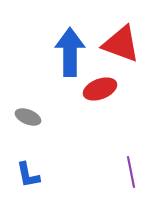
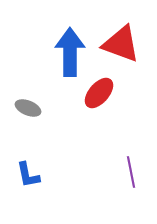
red ellipse: moved 1 px left, 4 px down; rotated 28 degrees counterclockwise
gray ellipse: moved 9 px up
